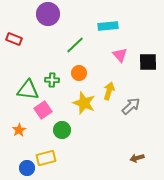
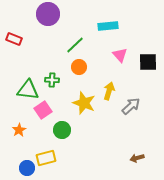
orange circle: moved 6 px up
